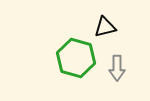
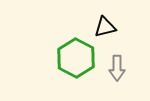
green hexagon: rotated 12 degrees clockwise
